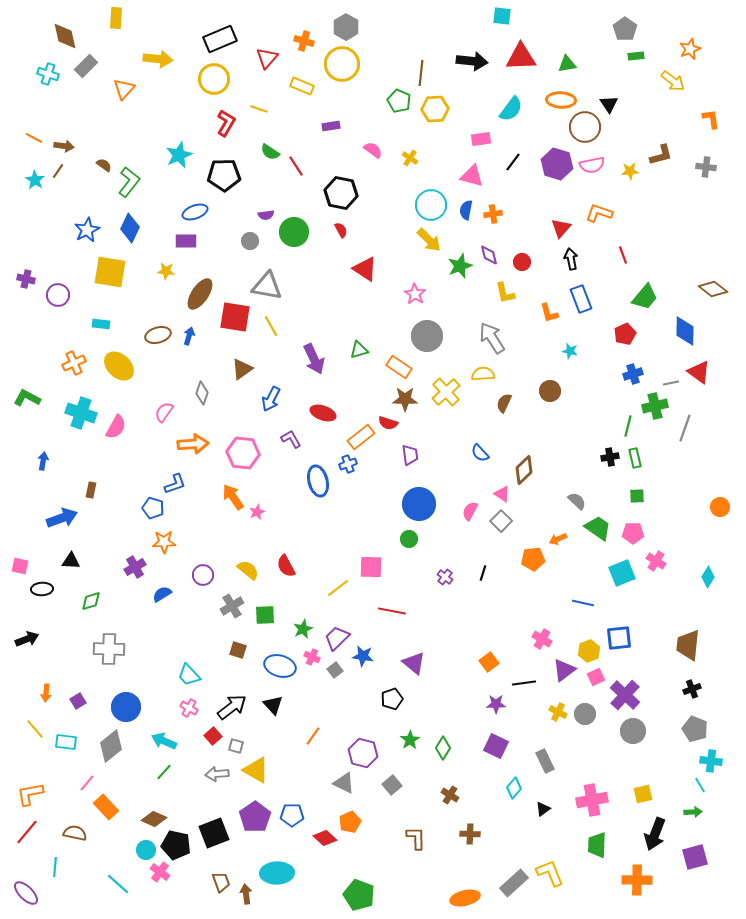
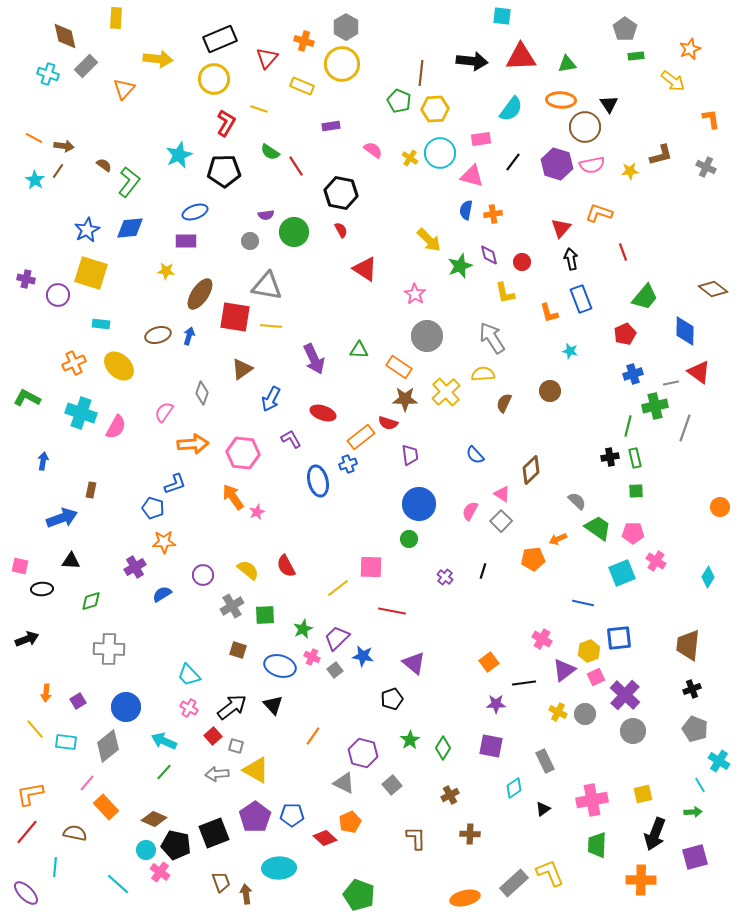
gray cross at (706, 167): rotated 18 degrees clockwise
black pentagon at (224, 175): moved 4 px up
cyan circle at (431, 205): moved 9 px right, 52 px up
blue diamond at (130, 228): rotated 60 degrees clockwise
red line at (623, 255): moved 3 px up
yellow square at (110, 272): moved 19 px left, 1 px down; rotated 8 degrees clockwise
yellow line at (271, 326): rotated 55 degrees counterclockwise
green triangle at (359, 350): rotated 18 degrees clockwise
blue semicircle at (480, 453): moved 5 px left, 2 px down
brown diamond at (524, 470): moved 7 px right
green square at (637, 496): moved 1 px left, 5 px up
black line at (483, 573): moved 2 px up
gray diamond at (111, 746): moved 3 px left
purple square at (496, 746): moved 5 px left; rotated 15 degrees counterclockwise
cyan cross at (711, 761): moved 8 px right; rotated 25 degrees clockwise
cyan diamond at (514, 788): rotated 15 degrees clockwise
brown cross at (450, 795): rotated 30 degrees clockwise
cyan ellipse at (277, 873): moved 2 px right, 5 px up
orange cross at (637, 880): moved 4 px right
